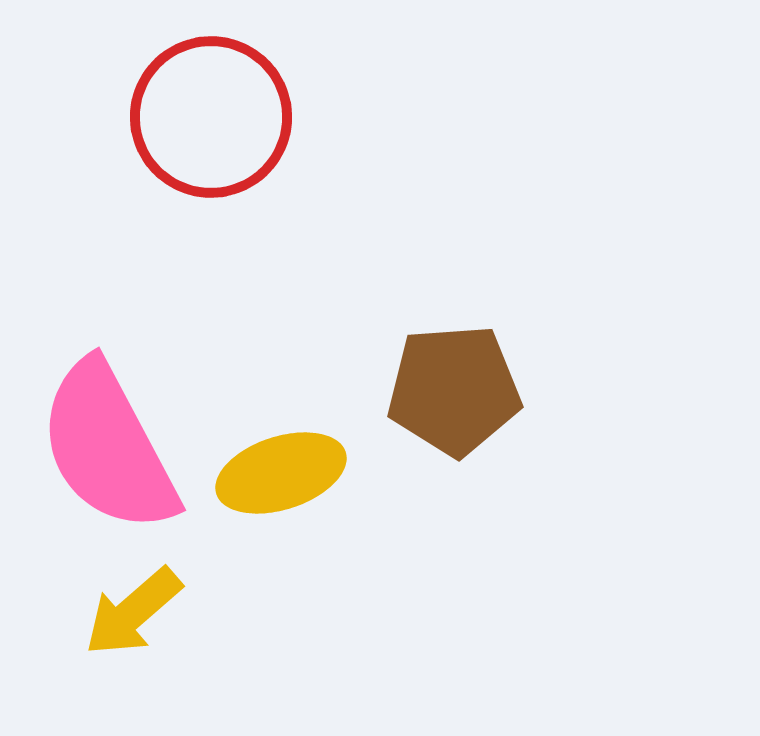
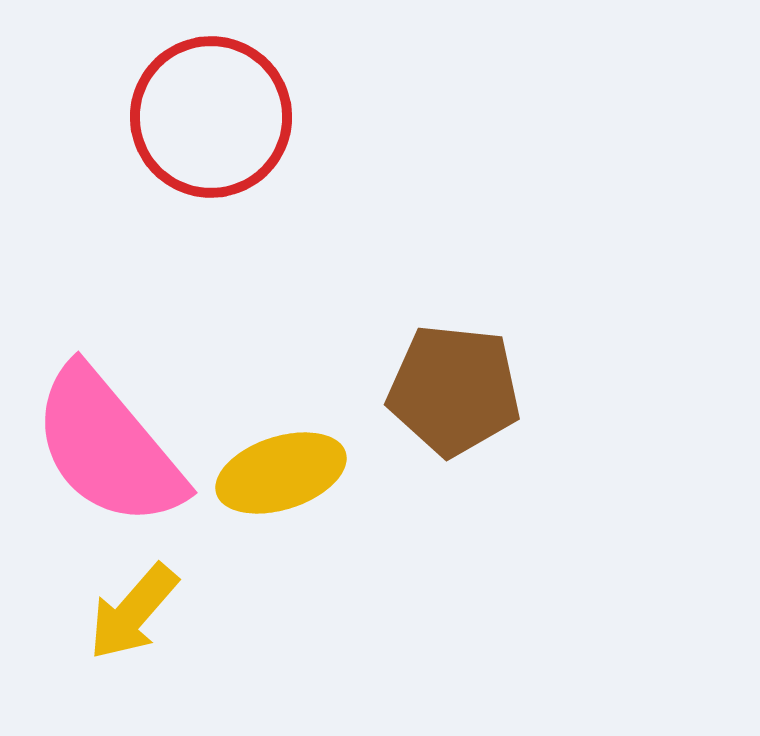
brown pentagon: rotated 10 degrees clockwise
pink semicircle: rotated 12 degrees counterclockwise
yellow arrow: rotated 8 degrees counterclockwise
